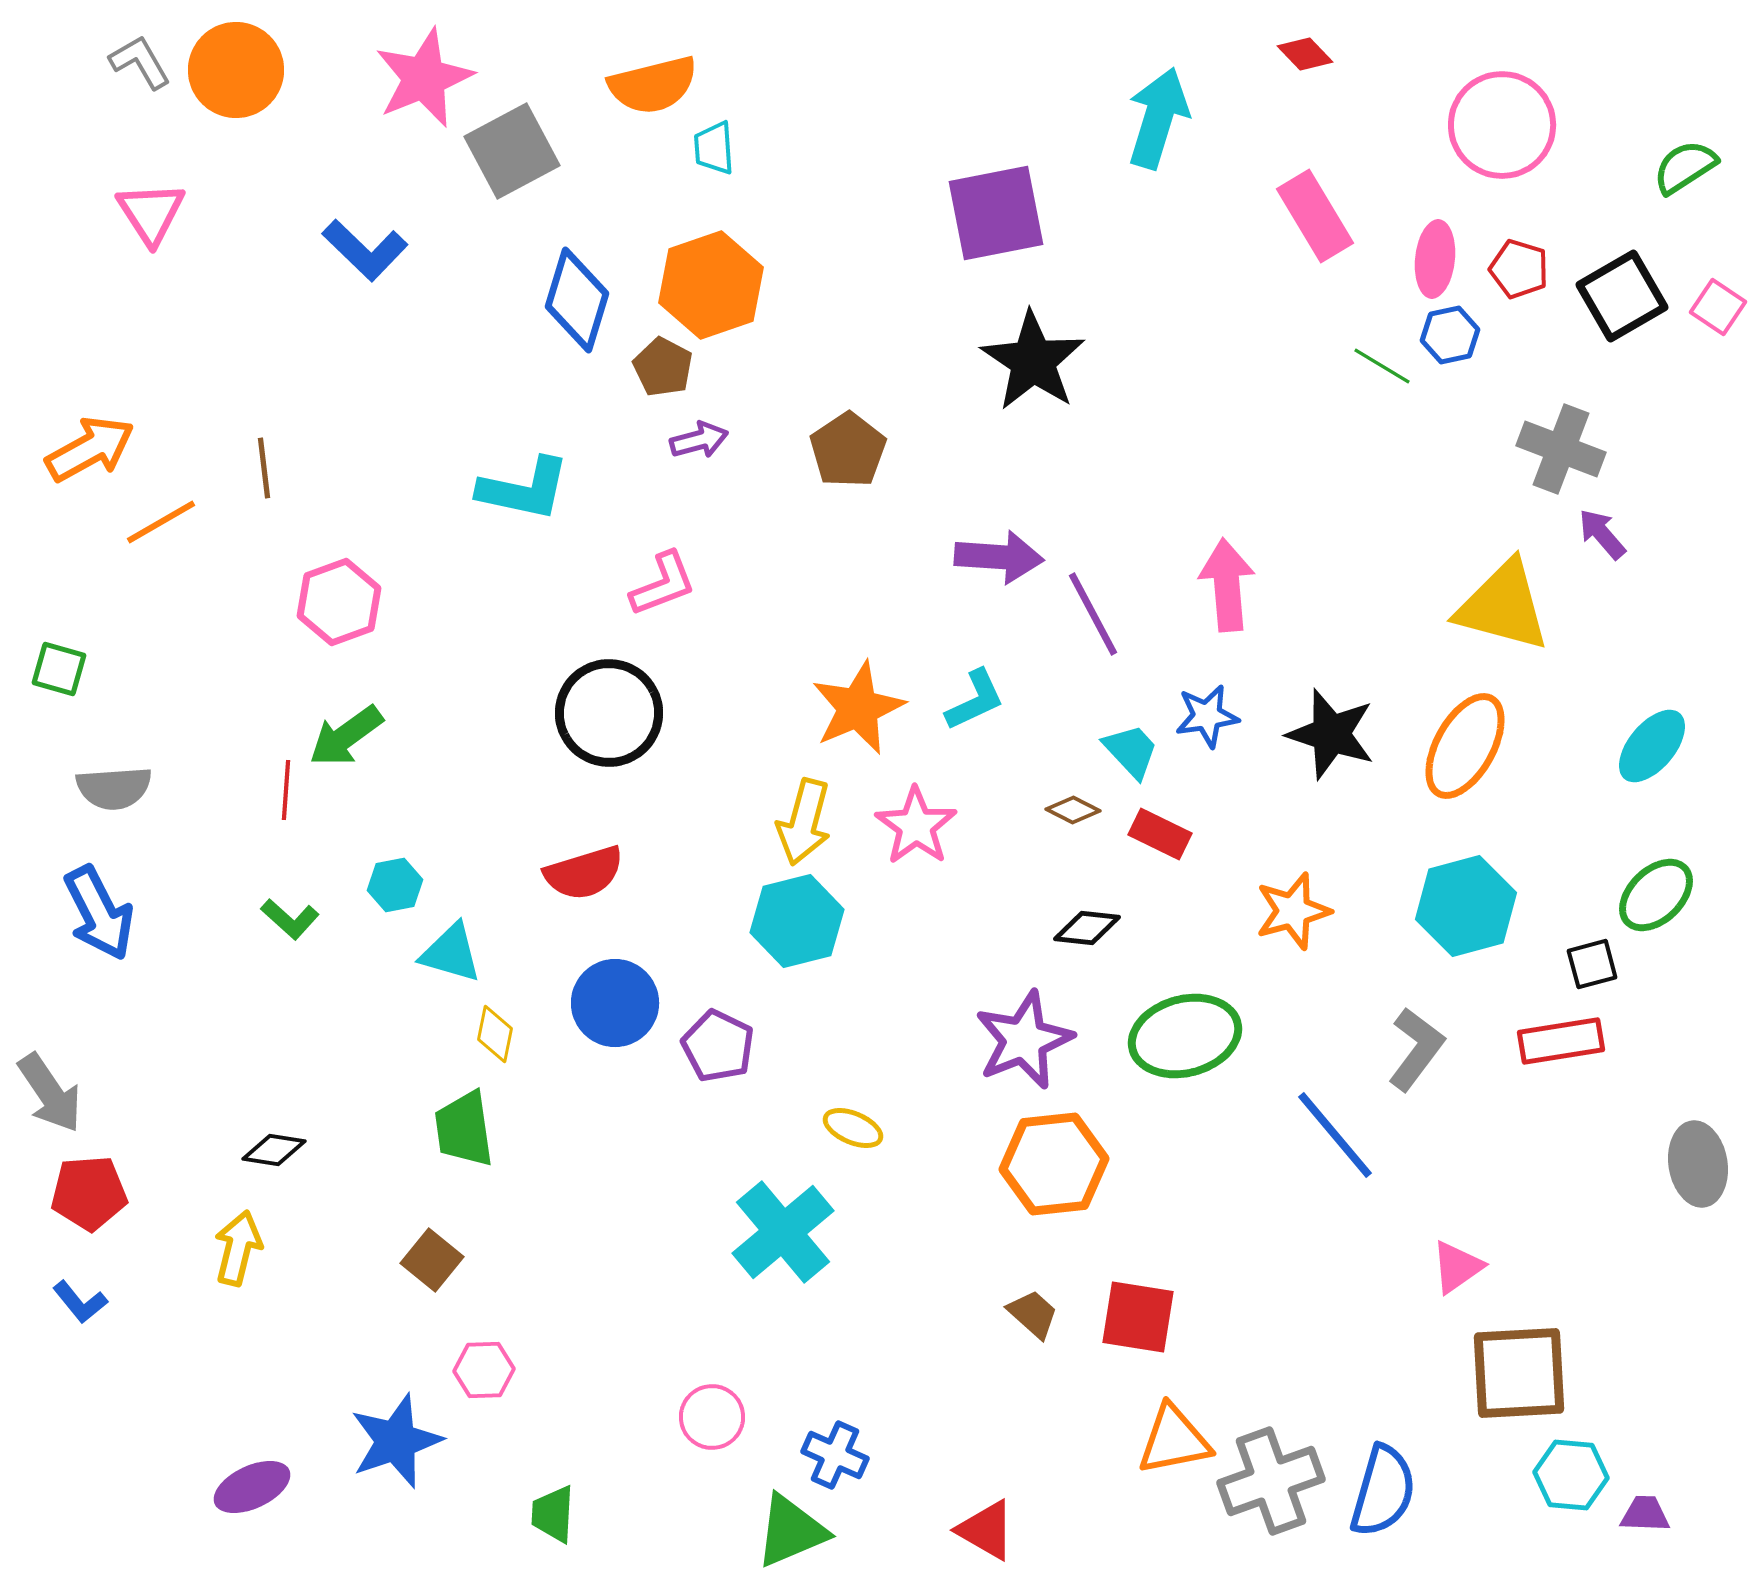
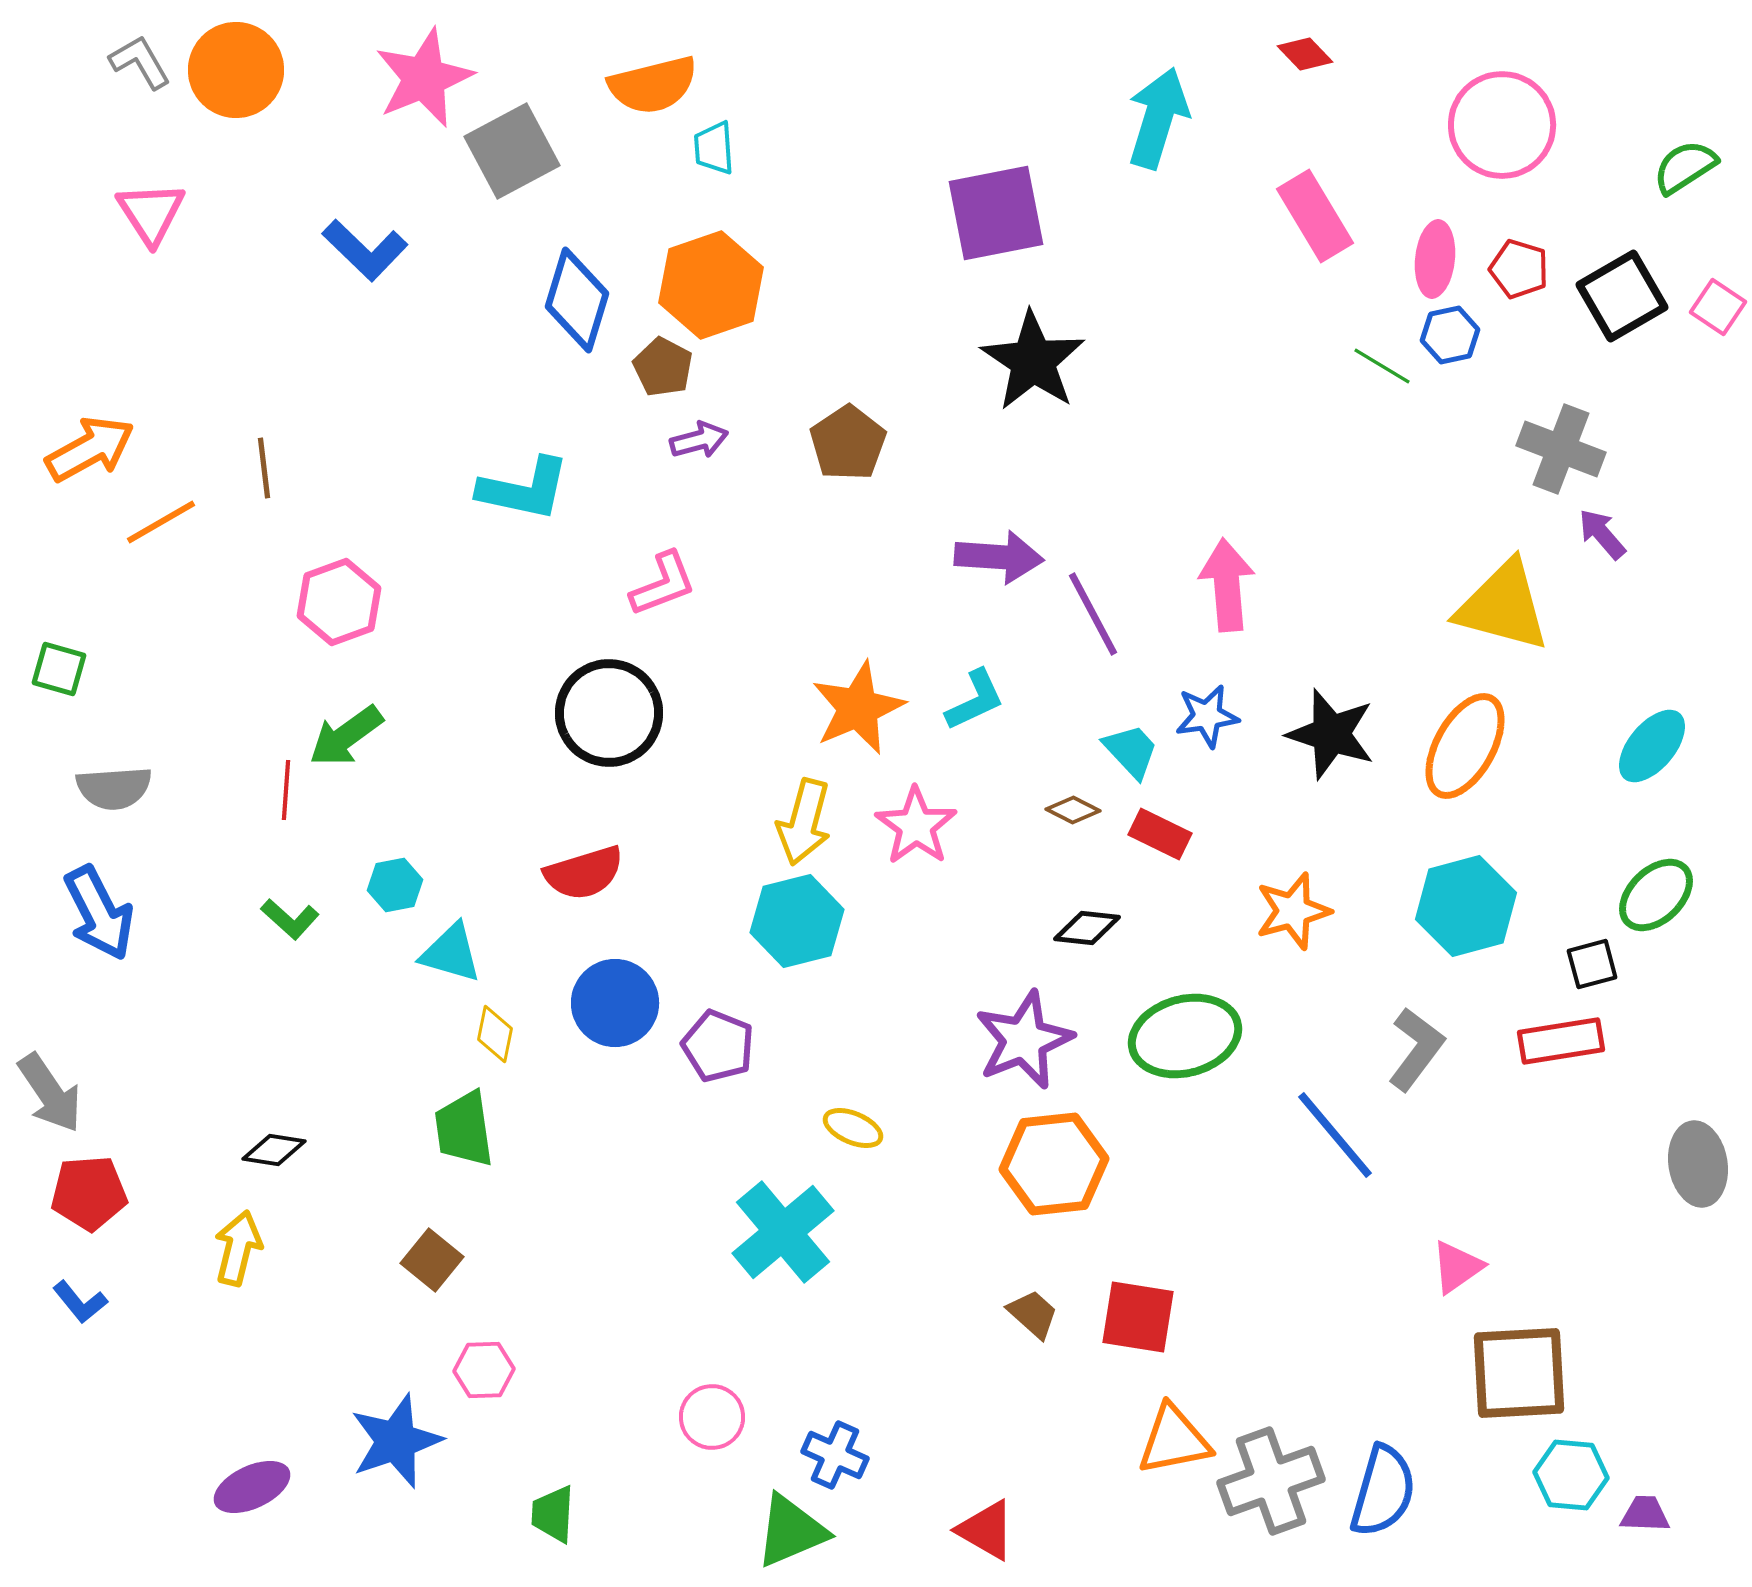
brown pentagon at (848, 450): moved 7 px up
purple pentagon at (718, 1046): rotated 4 degrees counterclockwise
